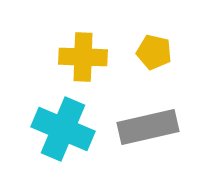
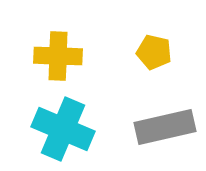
yellow cross: moved 25 px left, 1 px up
gray rectangle: moved 17 px right
